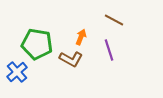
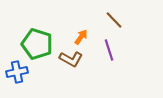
brown line: rotated 18 degrees clockwise
orange arrow: rotated 14 degrees clockwise
green pentagon: rotated 8 degrees clockwise
blue cross: rotated 30 degrees clockwise
